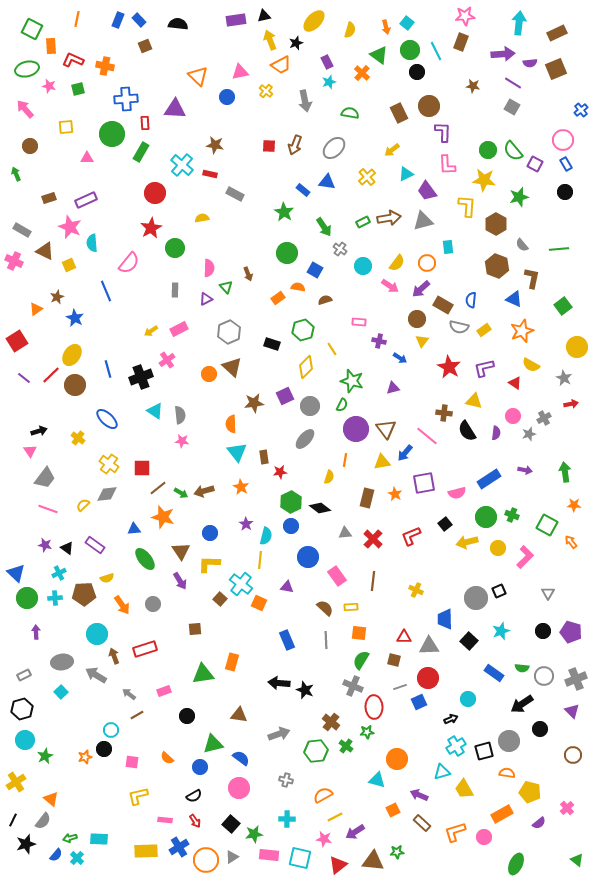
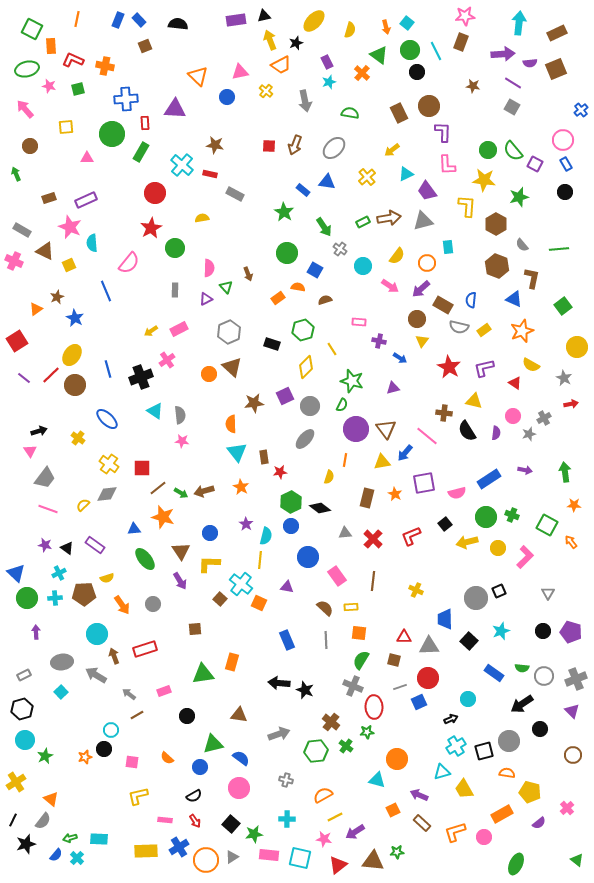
yellow semicircle at (397, 263): moved 7 px up
